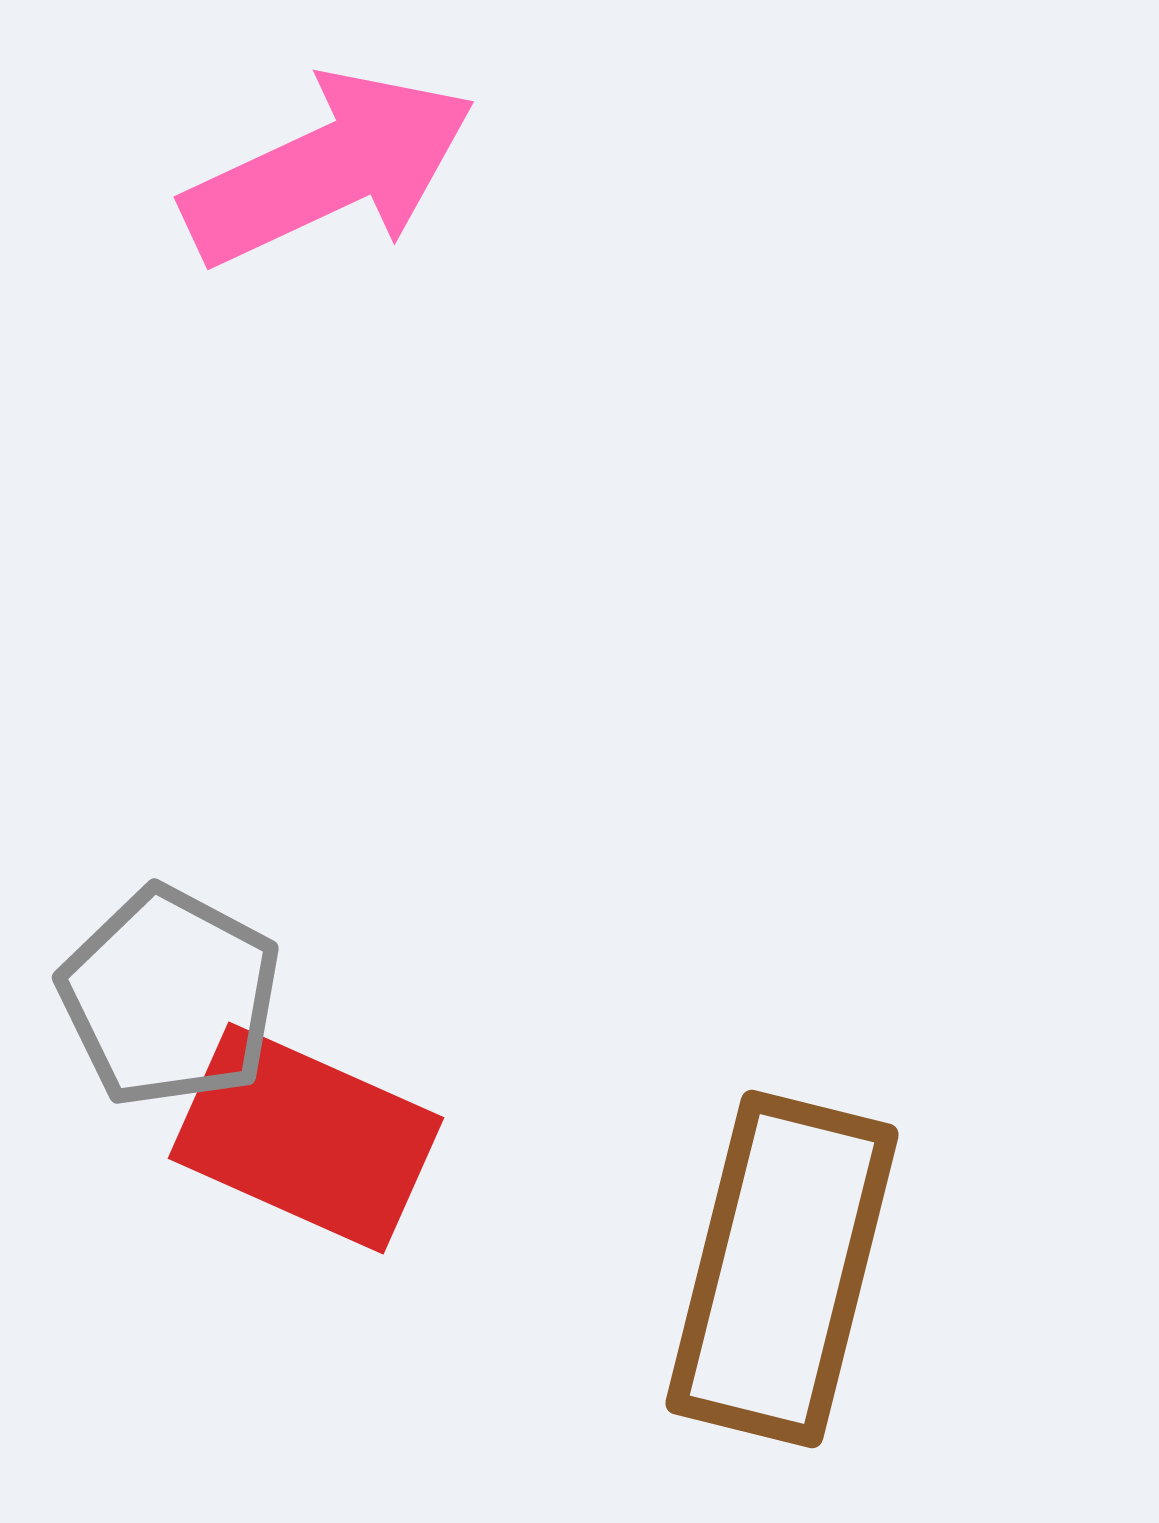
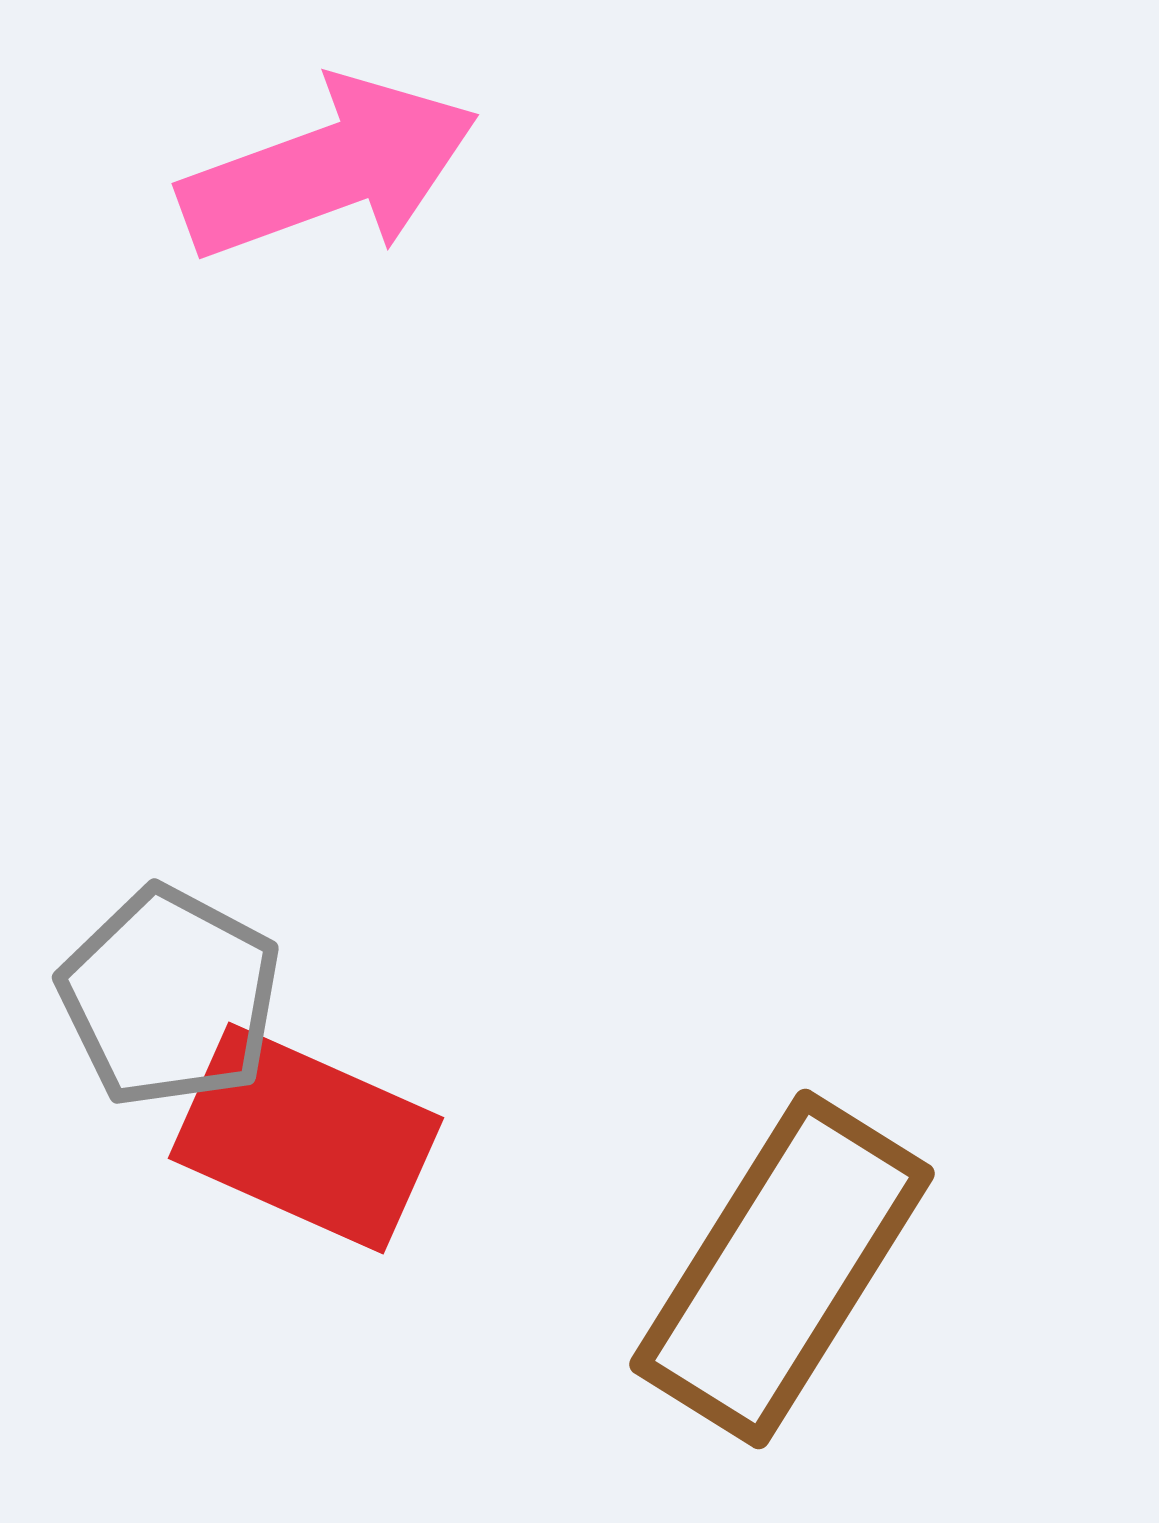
pink arrow: rotated 5 degrees clockwise
brown rectangle: rotated 18 degrees clockwise
